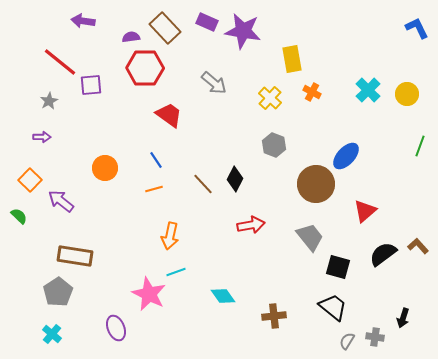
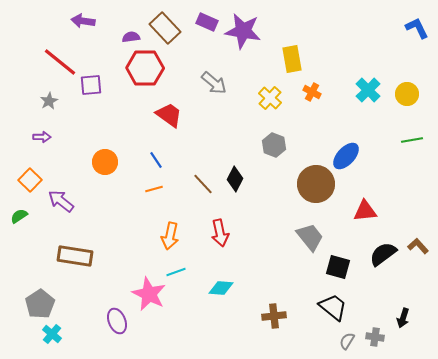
green line at (420, 146): moved 8 px left, 6 px up; rotated 60 degrees clockwise
orange circle at (105, 168): moved 6 px up
red triangle at (365, 211): rotated 35 degrees clockwise
green semicircle at (19, 216): rotated 78 degrees counterclockwise
red arrow at (251, 225): moved 31 px left, 8 px down; rotated 88 degrees clockwise
gray pentagon at (58, 292): moved 18 px left, 12 px down
cyan diamond at (223, 296): moved 2 px left, 8 px up; rotated 50 degrees counterclockwise
purple ellipse at (116, 328): moved 1 px right, 7 px up
